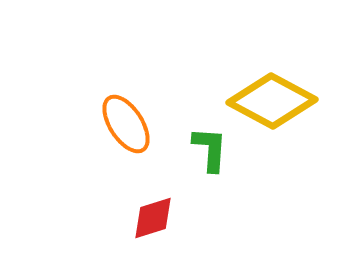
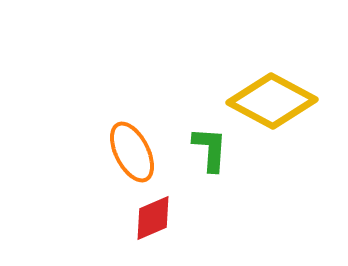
orange ellipse: moved 6 px right, 28 px down; rotated 6 degrees clockwise
red diamond: rotated 6 degrees counterclockwise
